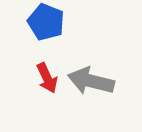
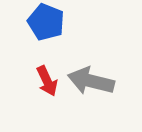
red arrow: moved 3 px down
